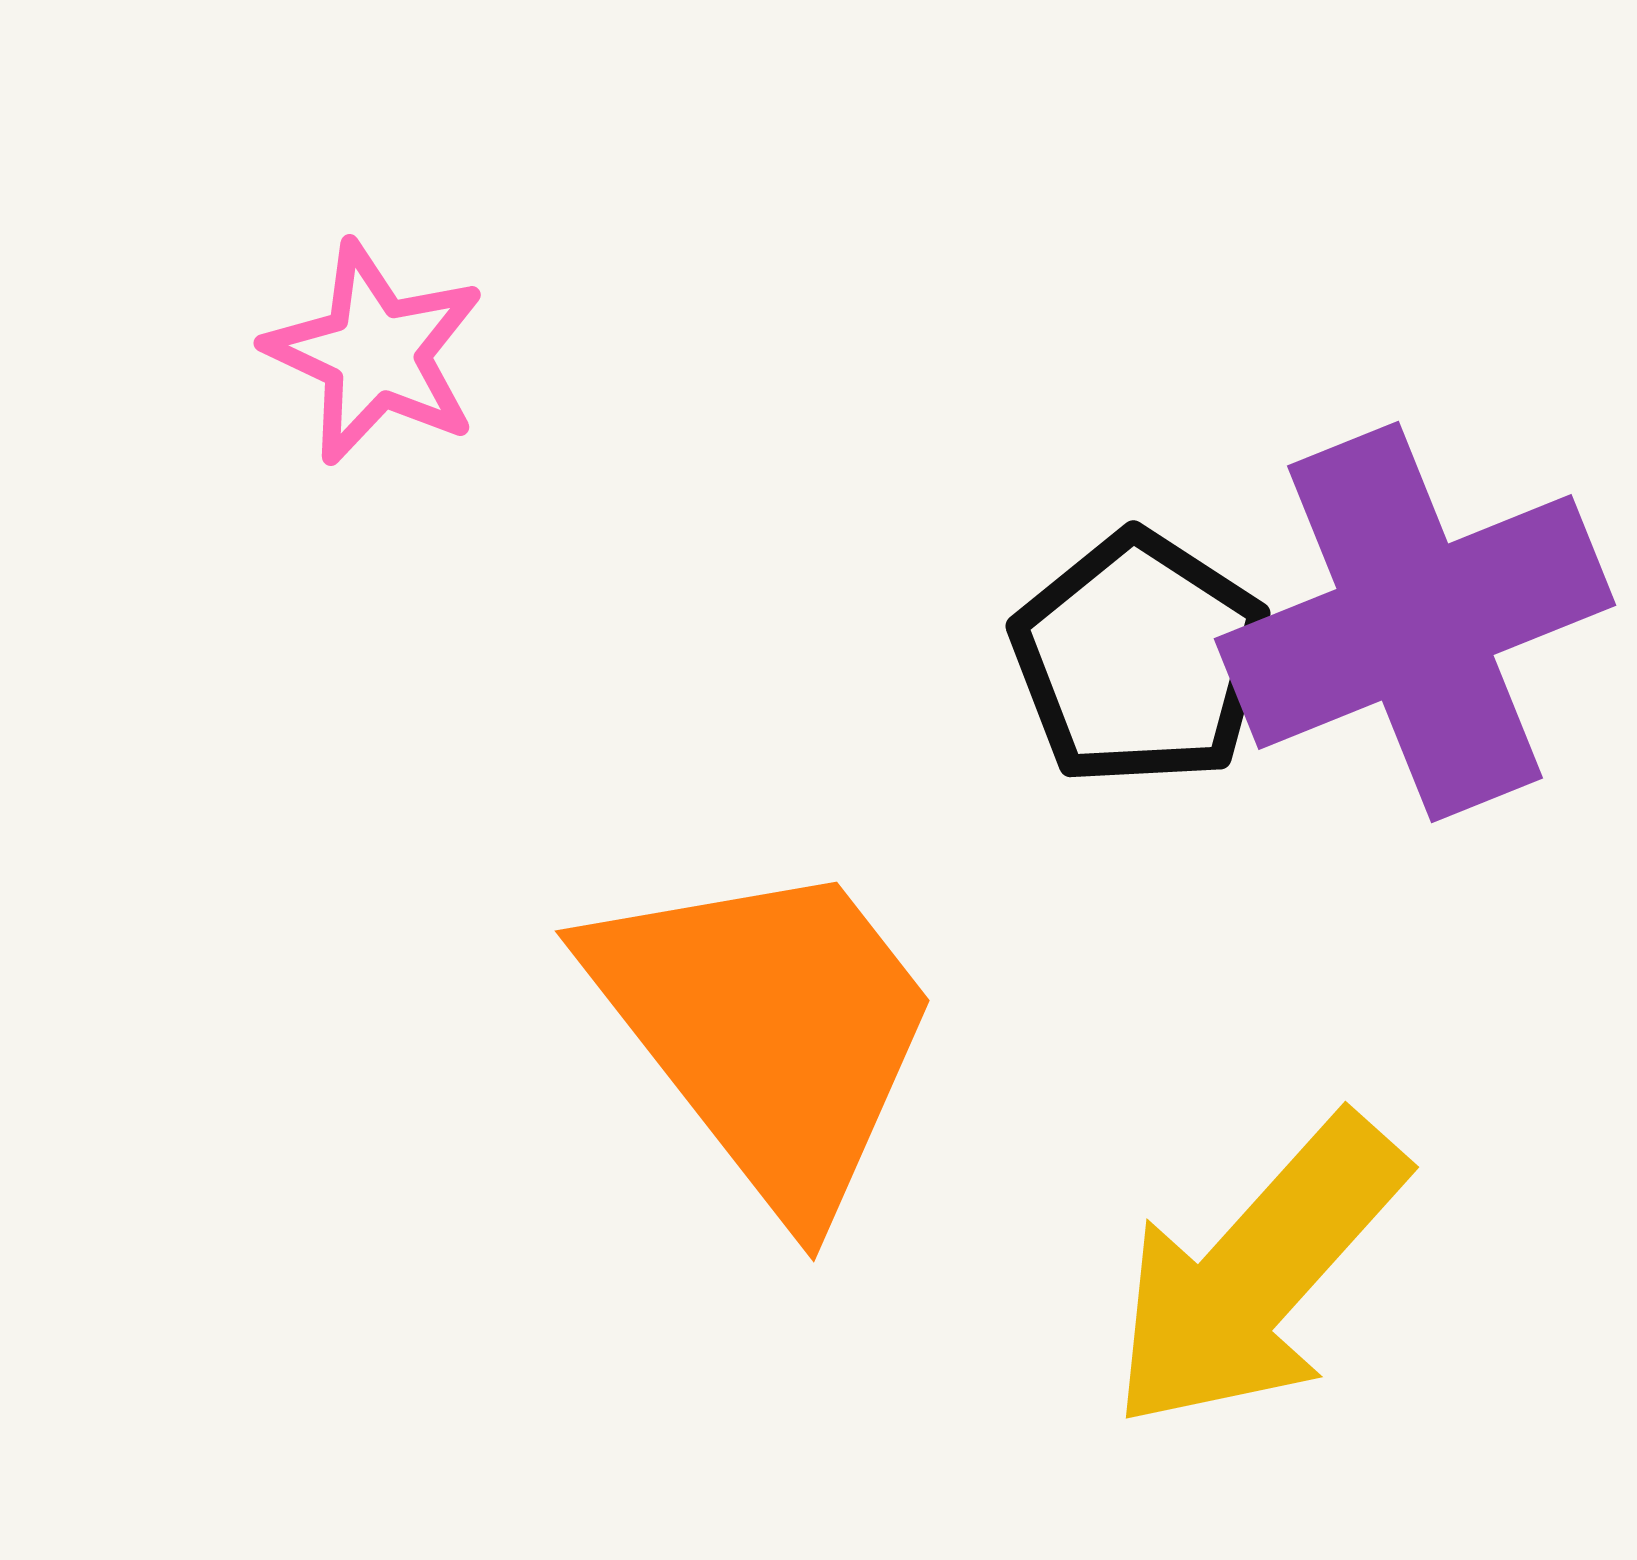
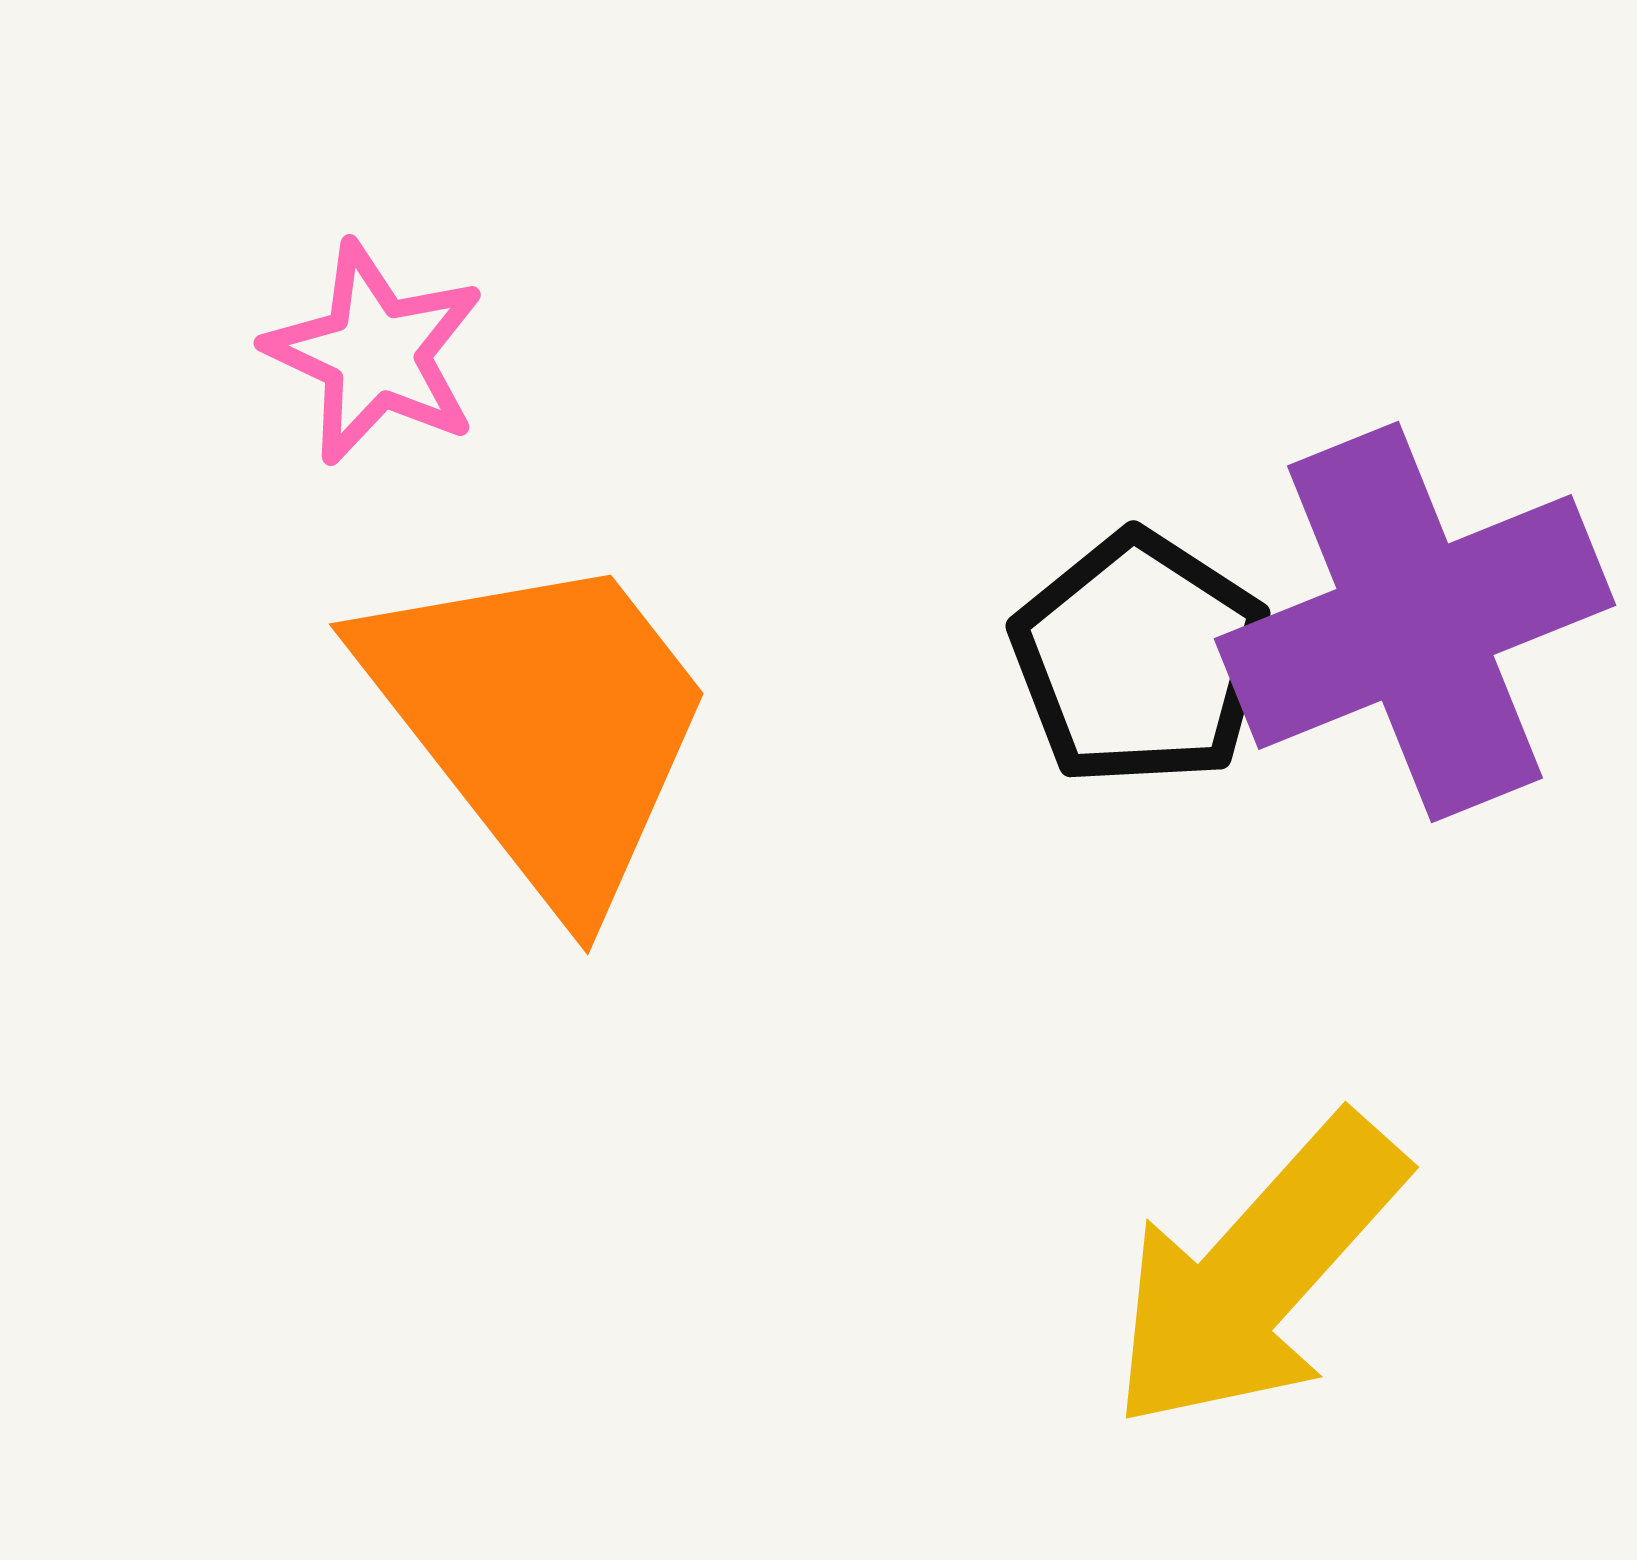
orange trapezoid: moved 226 px left, 307 px up
